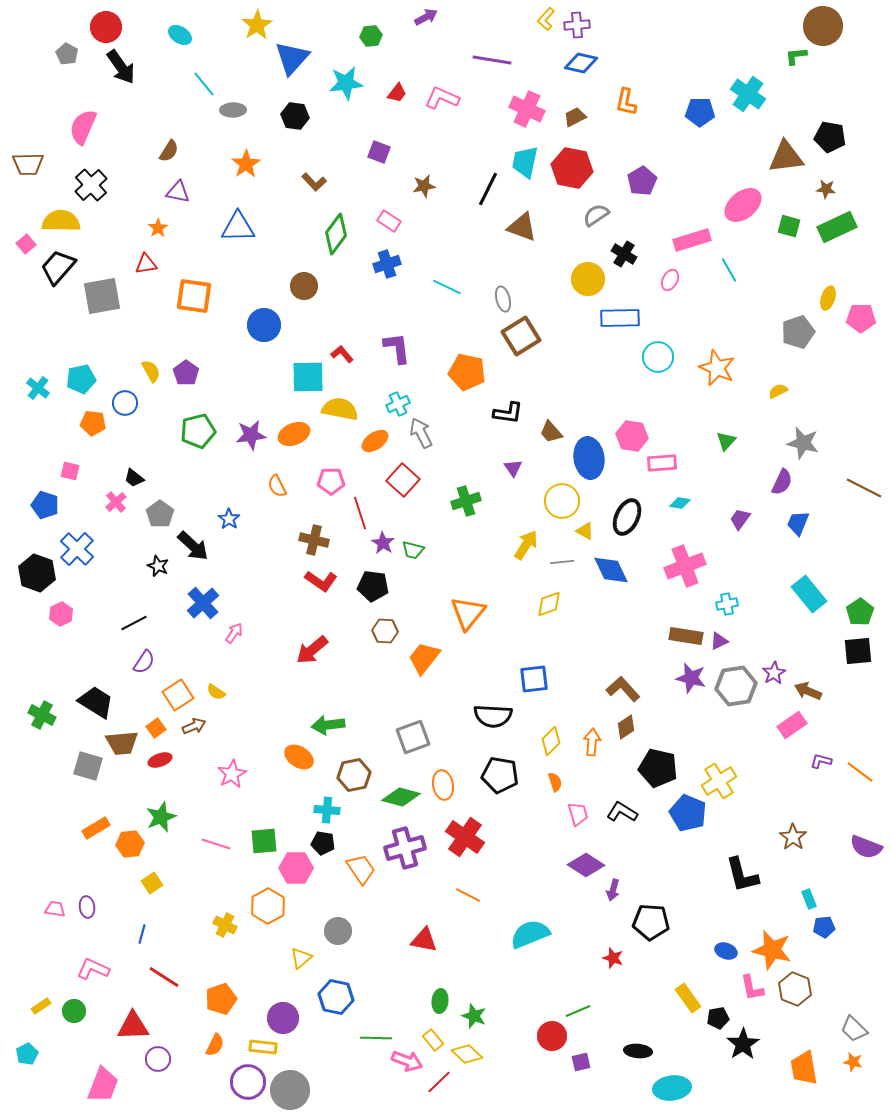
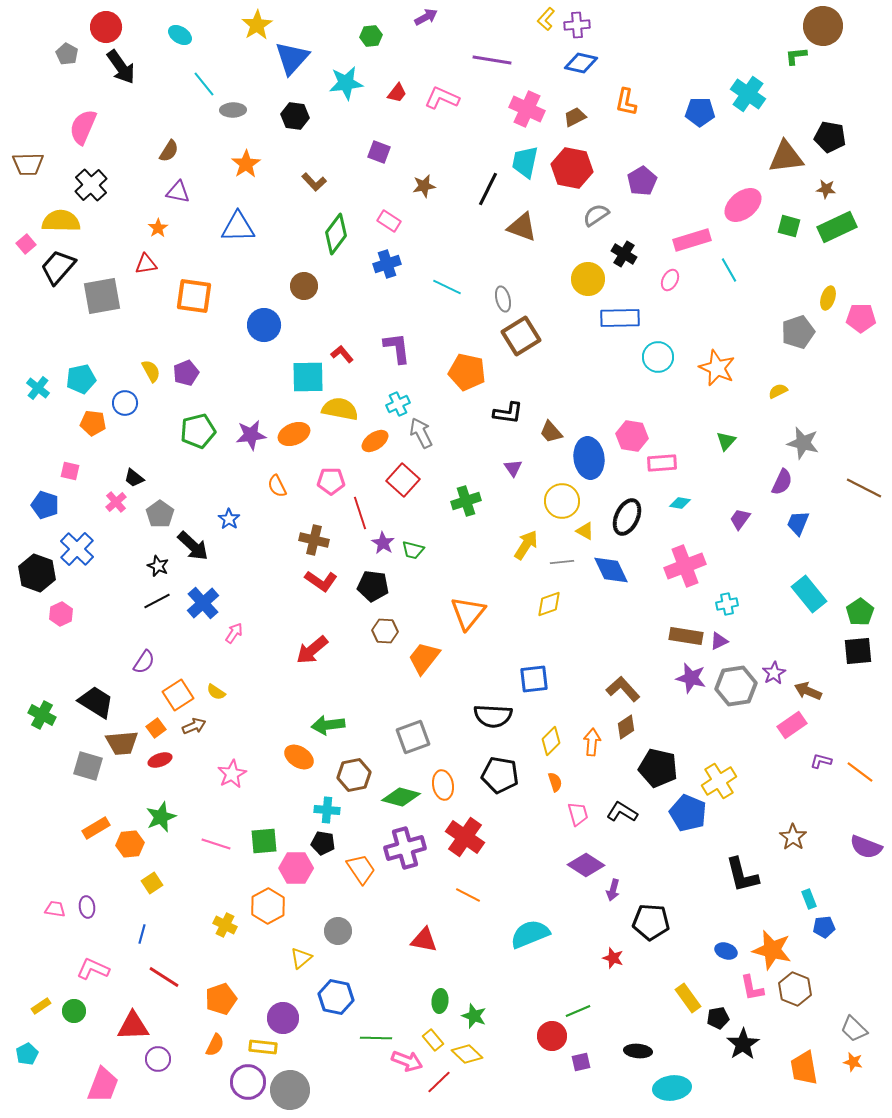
purple pentagon at (186, 373): rotated 15 degrees clockwise
black line at (134, 623): moved 23 px right, 22 px up
